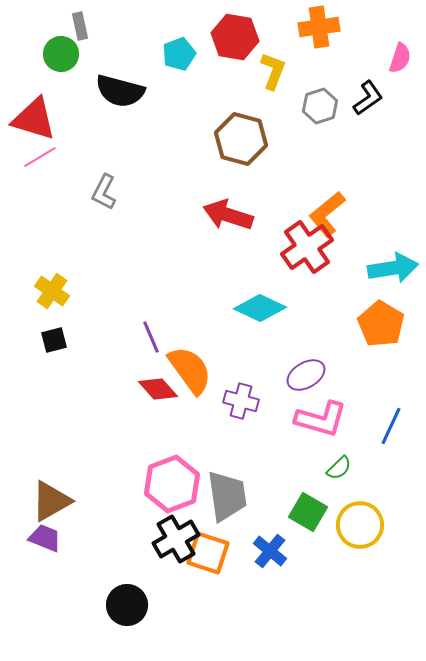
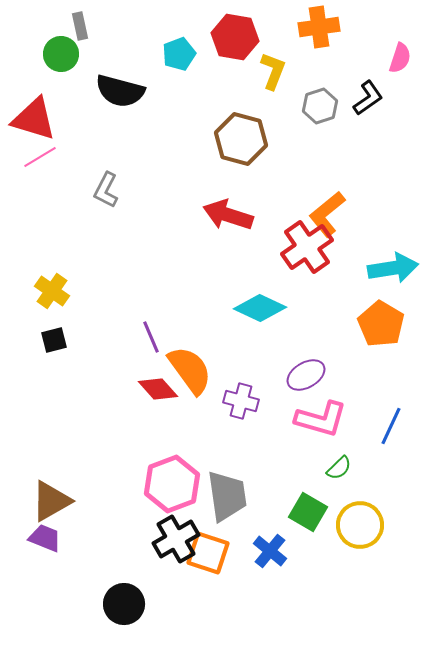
gray L-shape: moved 2 px right, 2 px up
black circle: moved 3 px left, 1 px up
